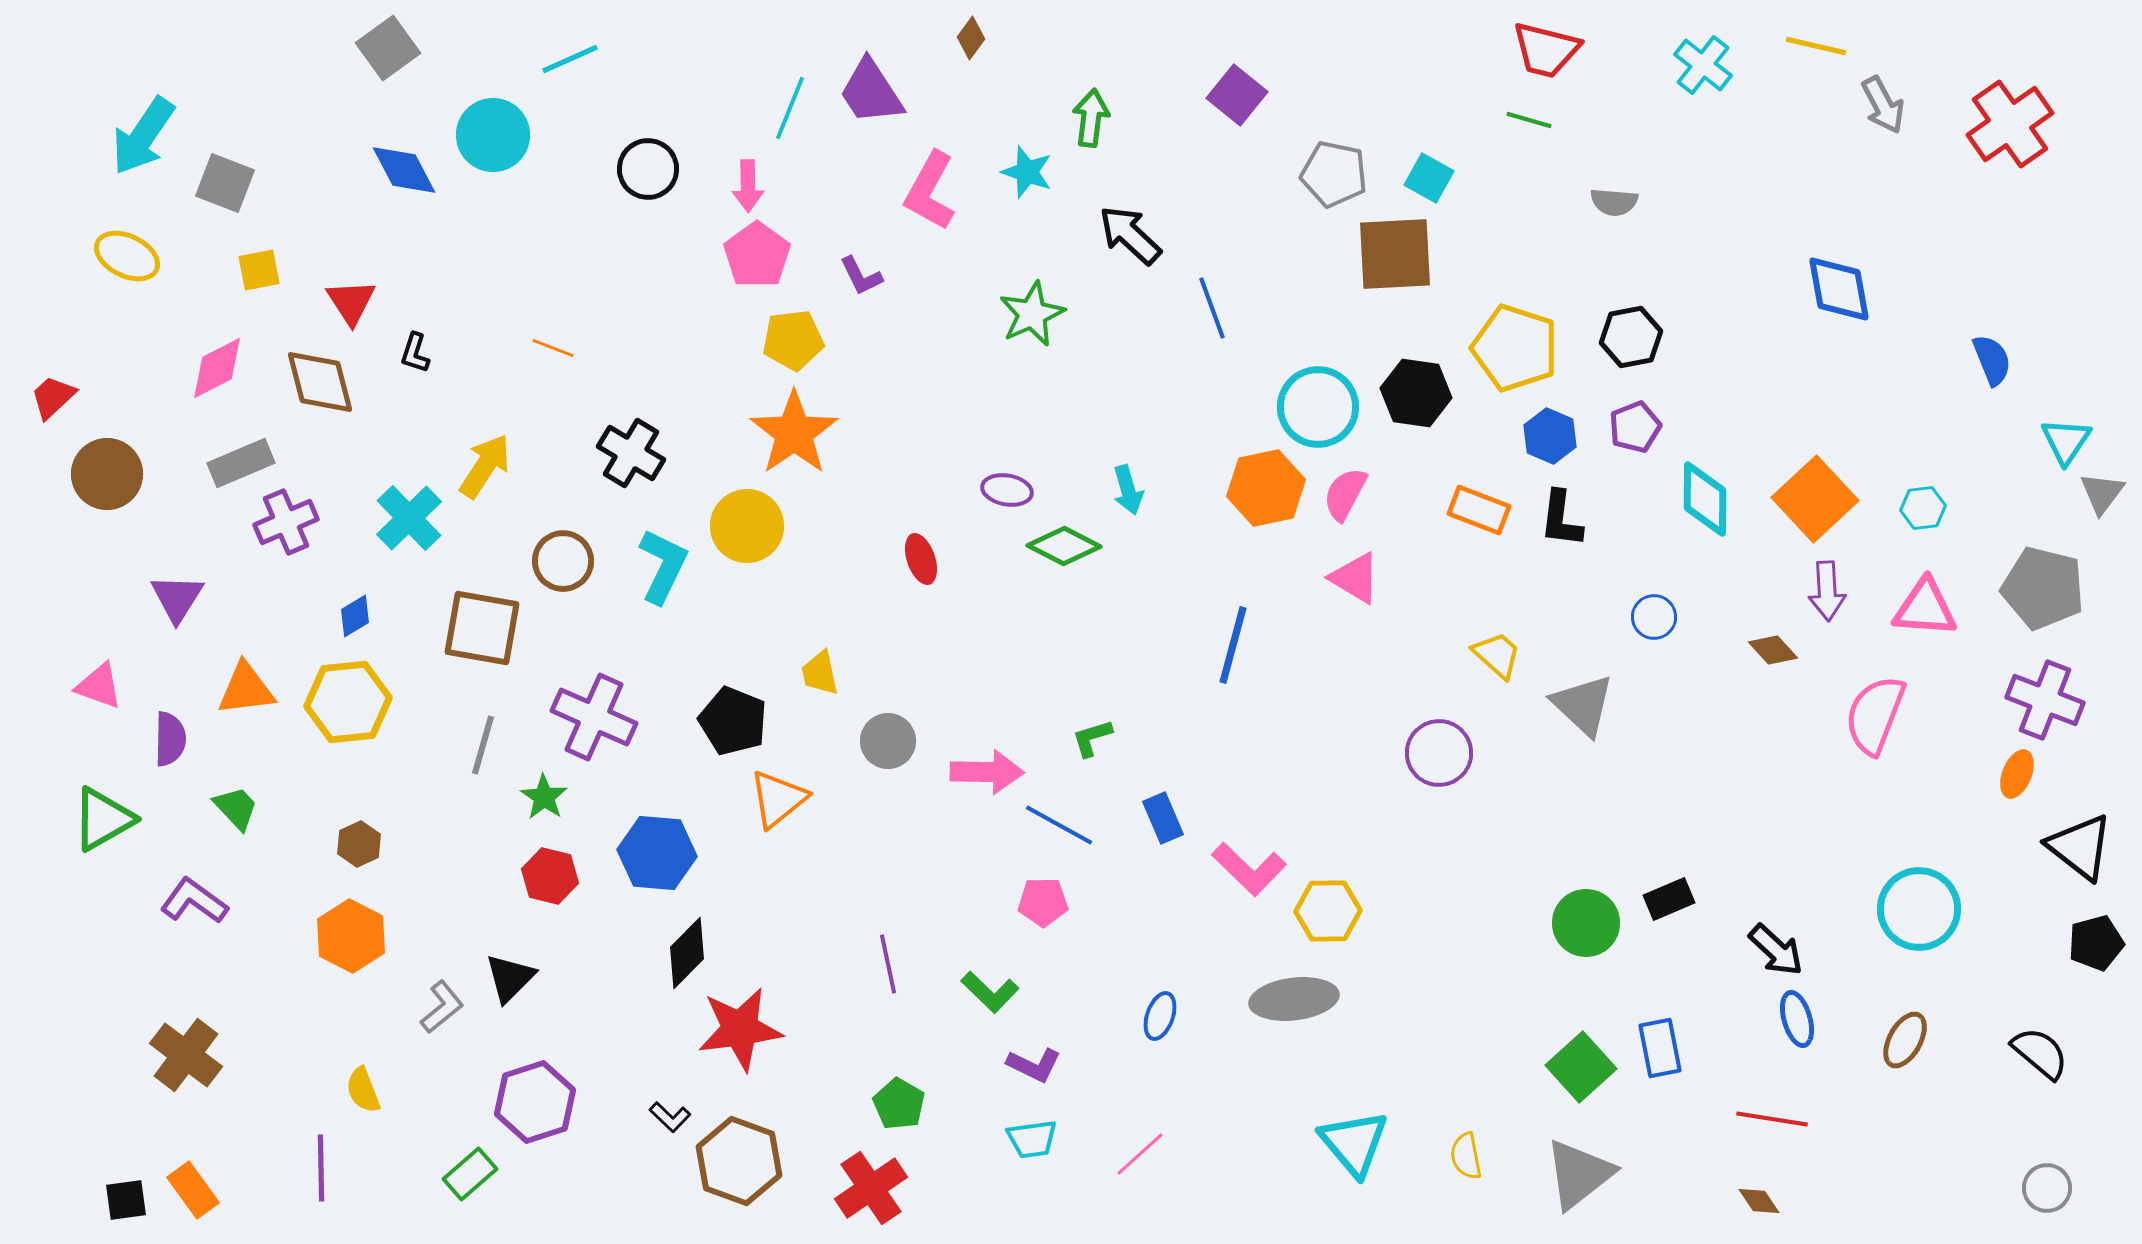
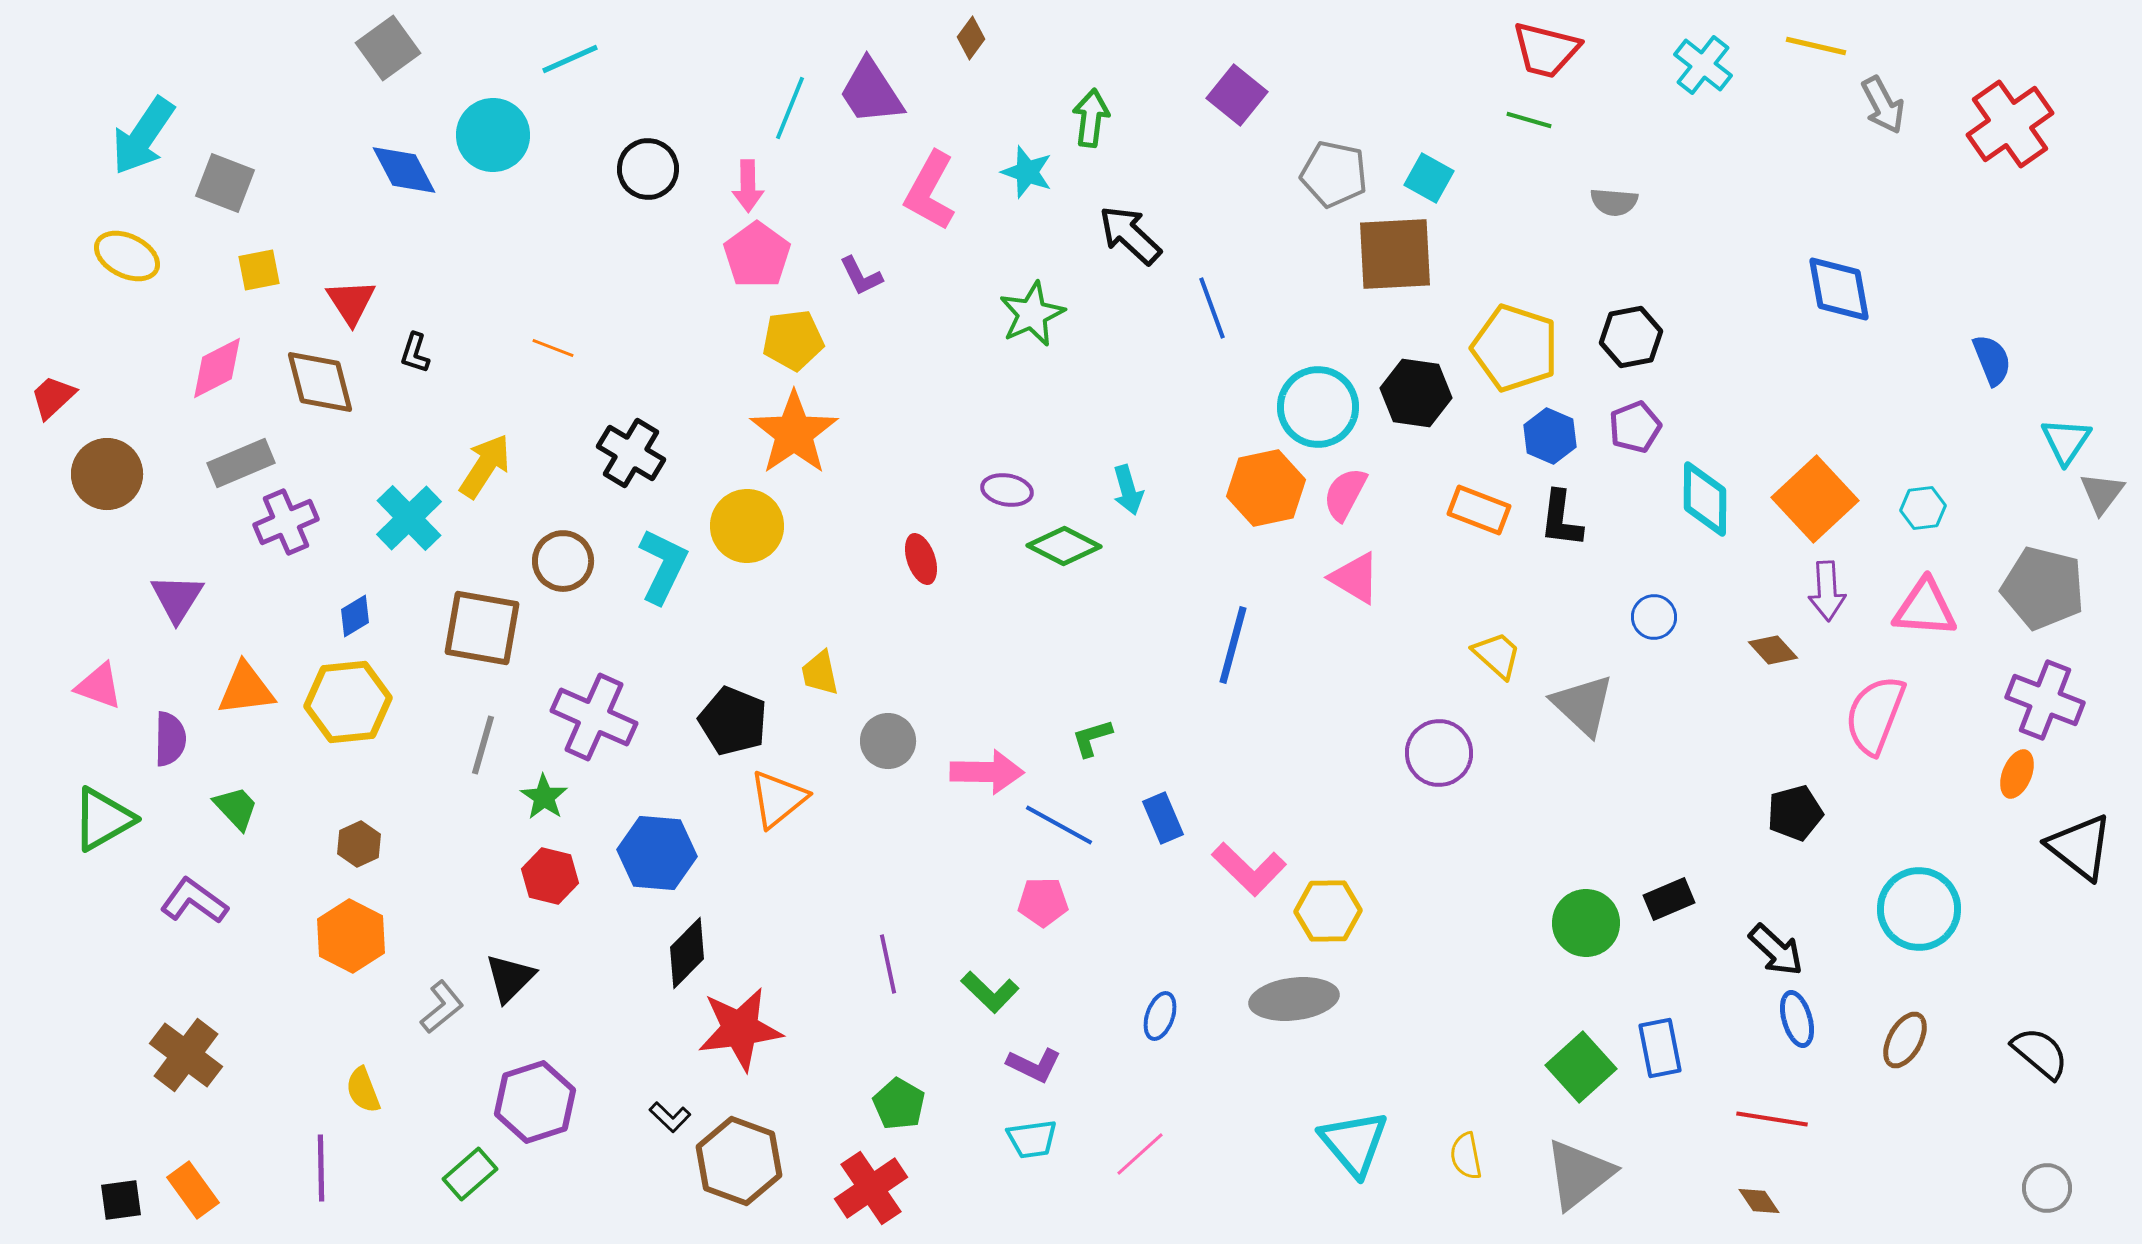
black pentagon at (2096, 943): moved 301 px left, 130 px up
black square at (126, 1200): moved 5 px left
